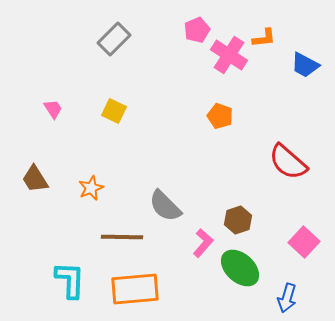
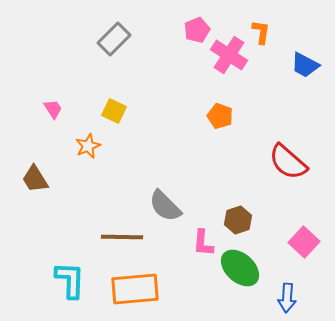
orange L-shape: moved 3 px left, 6 px up; rotated 75 degrees counterclockwise
orange star: moved 3 px left, 42 px up
pink L-shape: rotated 144 degrees clockwise
blue arrow: rotated 12 degrees counterclockwise
